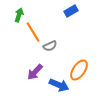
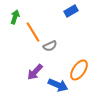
green arrow: moved 4 px left, 2 px down
blue arrow: moved 1 px left
